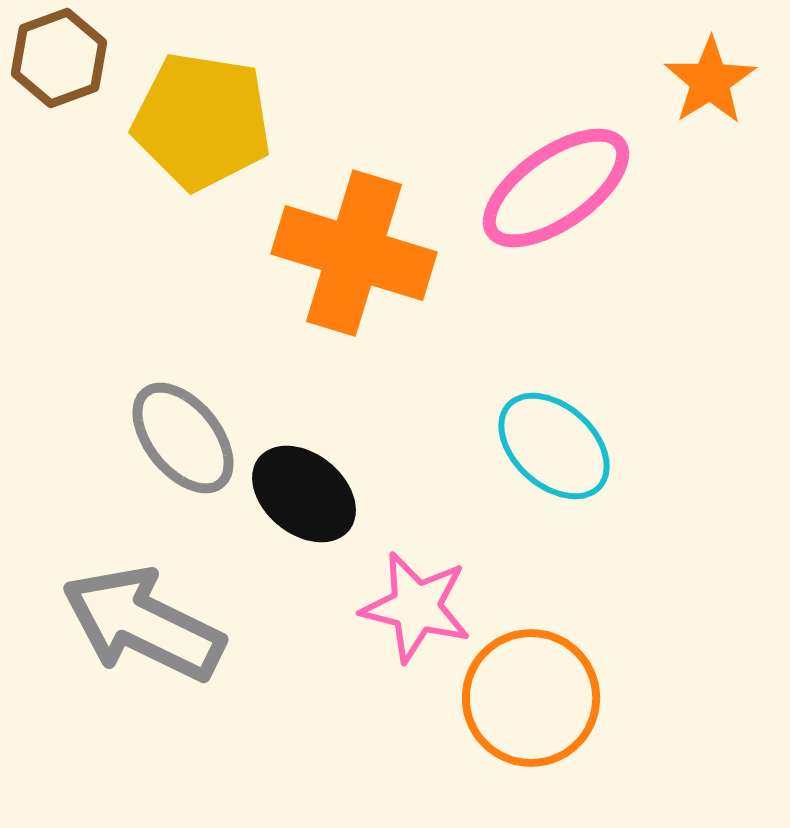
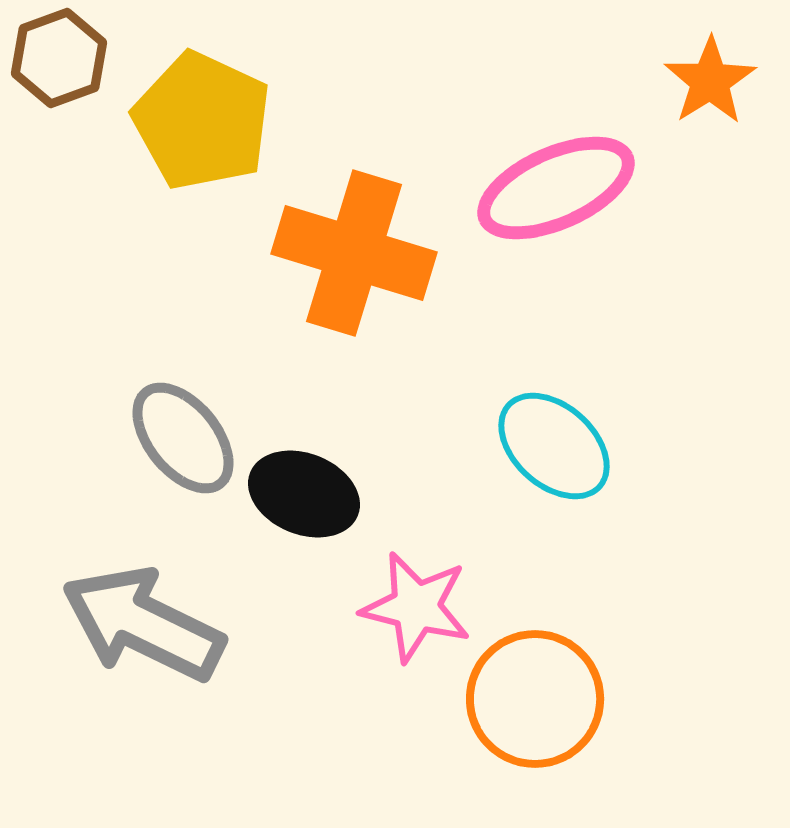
yellow pentagon: rotated 16 degrees clockwise
pink ellipse: rotated 11 degrees clockwise
black ellipse: rotated 17 degrees counterclockwise
orange circle: moved 4 px right, 1 px down
